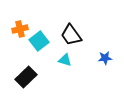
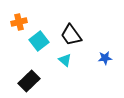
orange cross: moved 1 px left, 7 px up
cyan triangle: rotated 24 degrees clockwise
black rectangle: moved 3 px right, 4 px down
